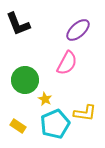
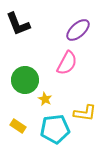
cyan pentagon: moved 5 px down; rotated 16 degrees clockwise
